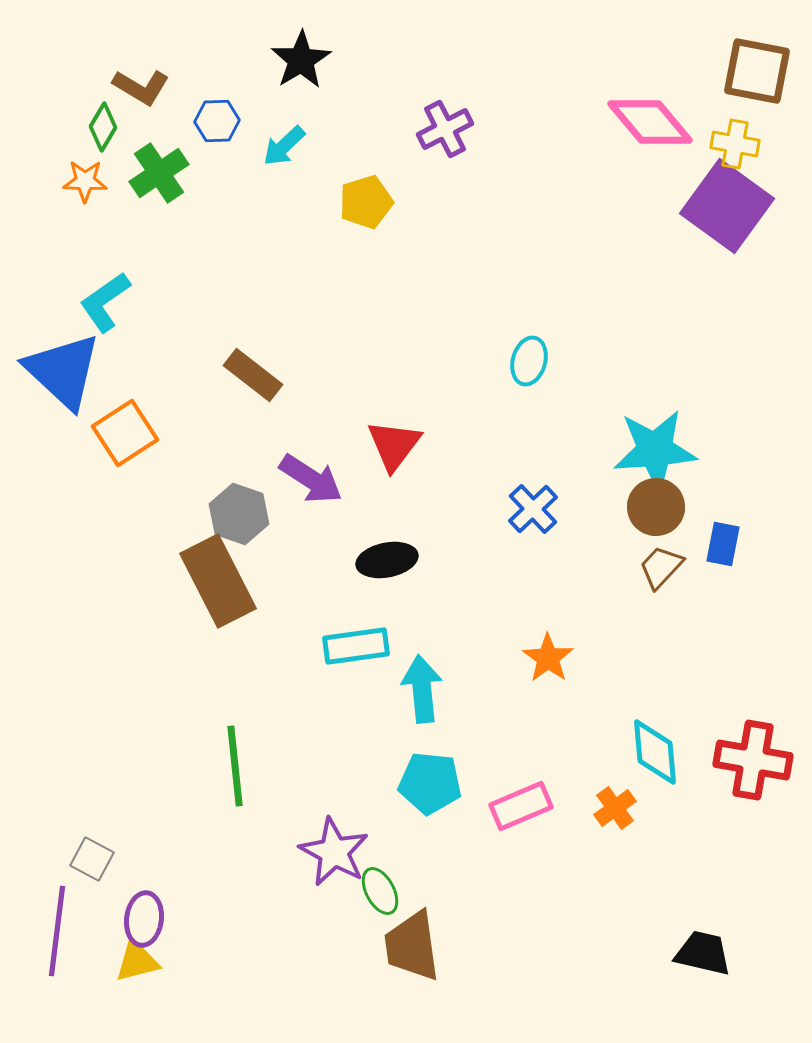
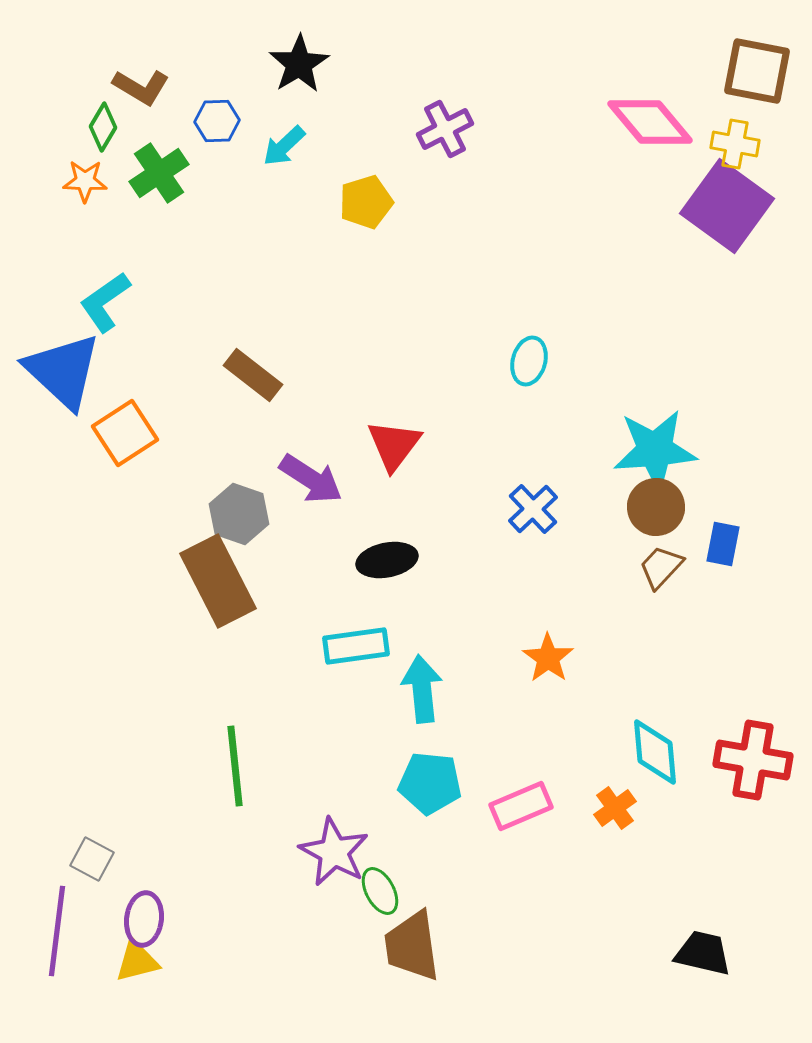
black star at (301, 60): moved 2 px left, 4 px down
